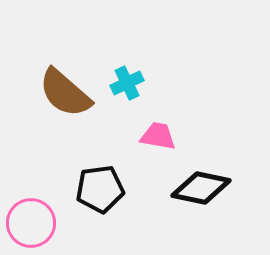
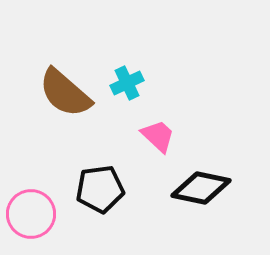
pink trapezoid: rotated 33 degrees clockwise
pink circle: moved 9 px up
